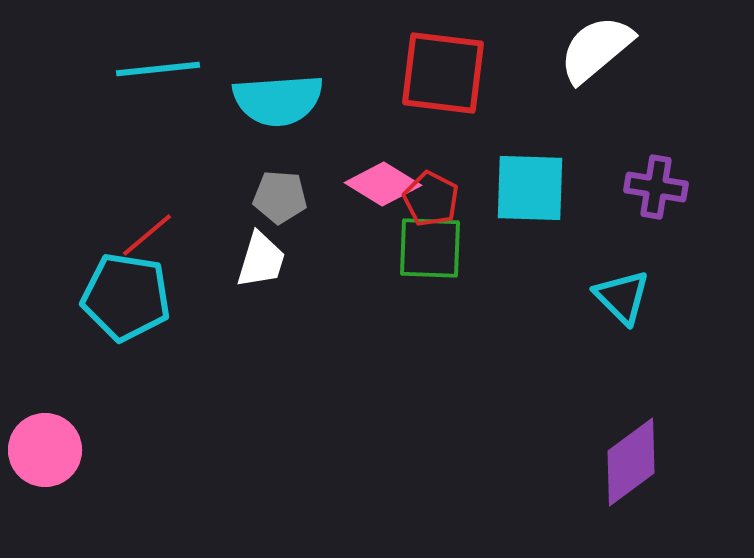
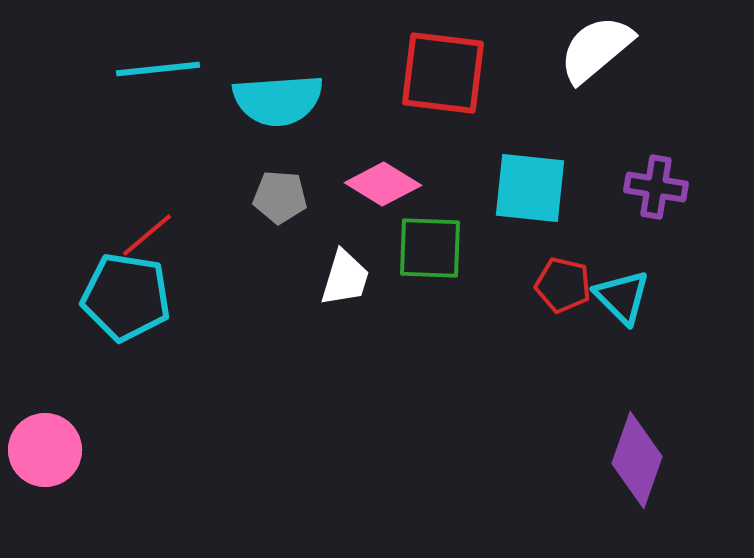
cyan square: rotated 4 degrees clockwise
red pentagon: moved 132 px right, 86 px down; rotated 14 degrees counterclockwise
white trapezoid: moved 84 px right, 18 px down
purple diamond: moved 6 px right, 2 px up; rotated 34 degrees counterclockwise
